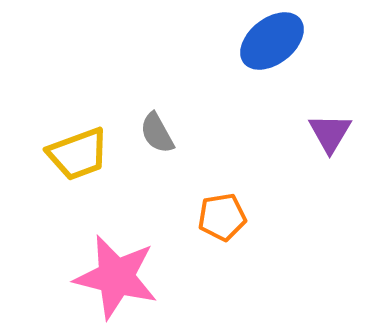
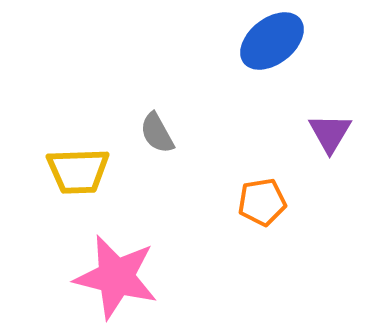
yellow trapezoid: moved 17 px down; rotated 18 degrees clockwise
orange pentagon: moved 40 px right, 15 px up
